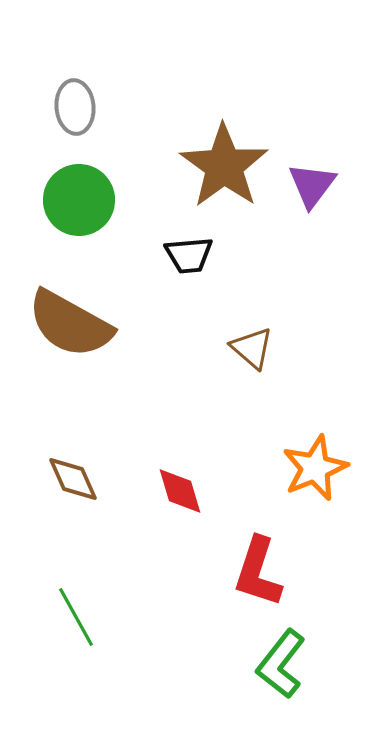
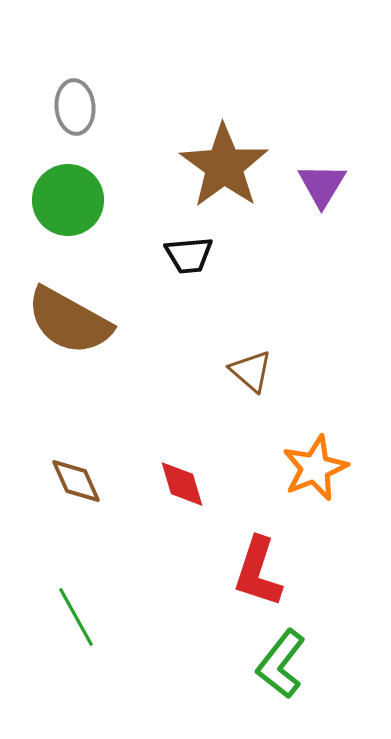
purple triangle: moved 10 px right; rotated 6 degrees counterclockwise
green circle: moved 11 px left
brown semicircle: moved 1 px left, 3 px up
brown triangle: moved 1 px left, 23 px down
brown diamond: moved 3 px right, 2 px down
red diamond: moved 2 px right, 7 px up
